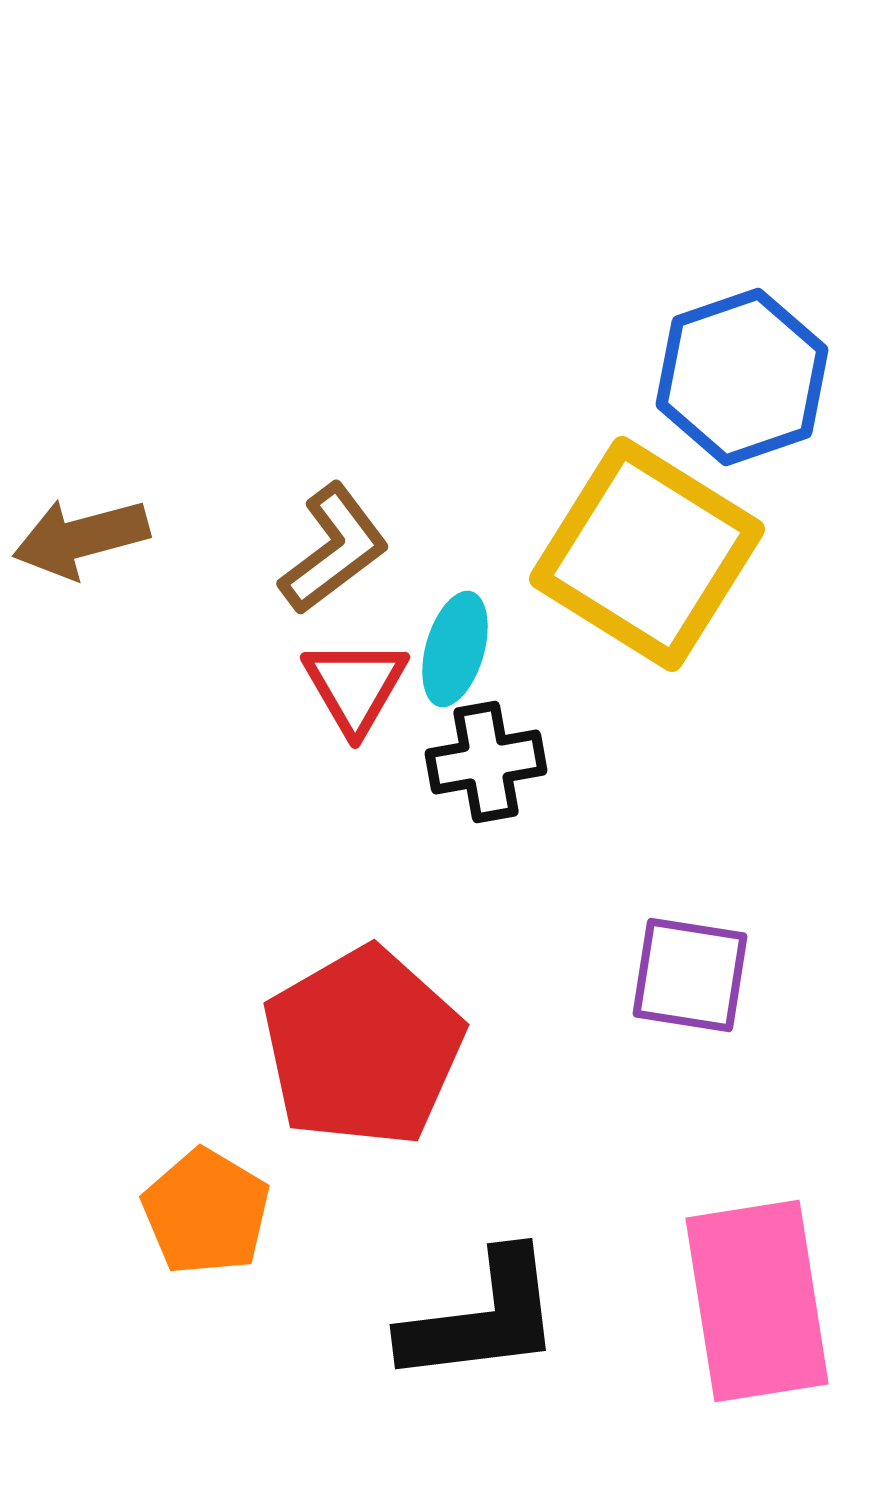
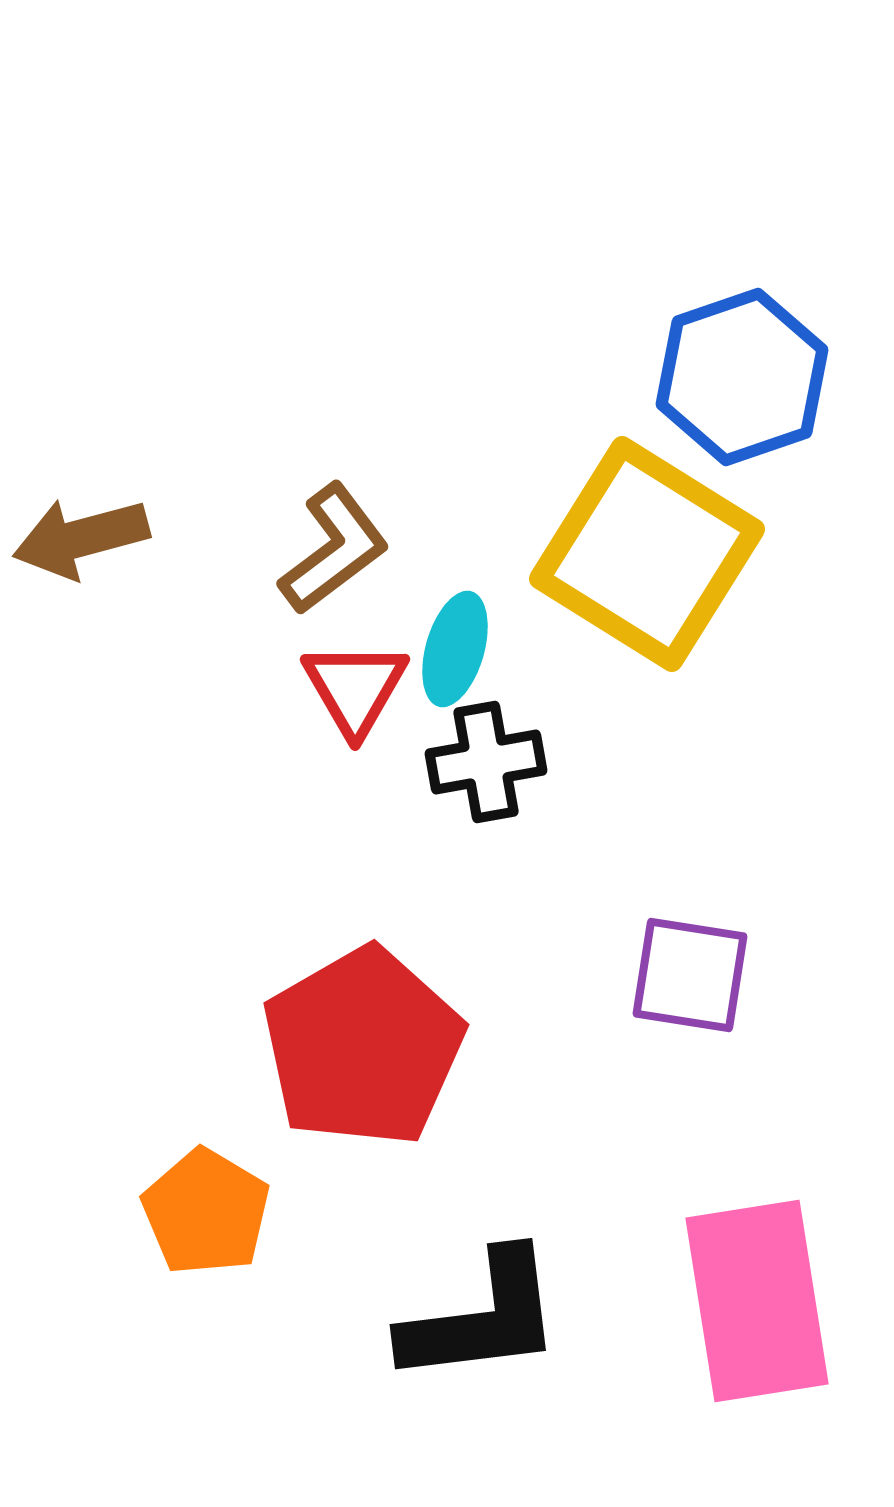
red triangle: moved 2 px down
